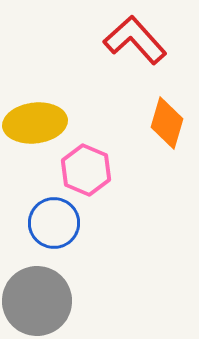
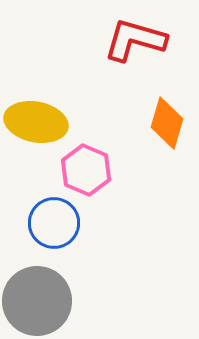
red L-shape: rotated 32 degrees counterclockwise
yellow ellipse: moved 1 px right, 1 px up; rotated 18 degrees clockwise
